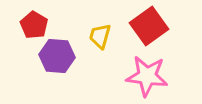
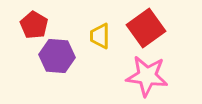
red square: moved 3 px left, 2 px down
yellow trapezoid: rotated 16 degrees counterclockwise
